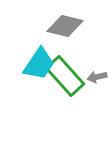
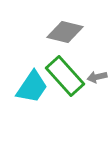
gray diamond: moved 6 px down
cyan trapezoid: moved 7 px left, 23 px down
